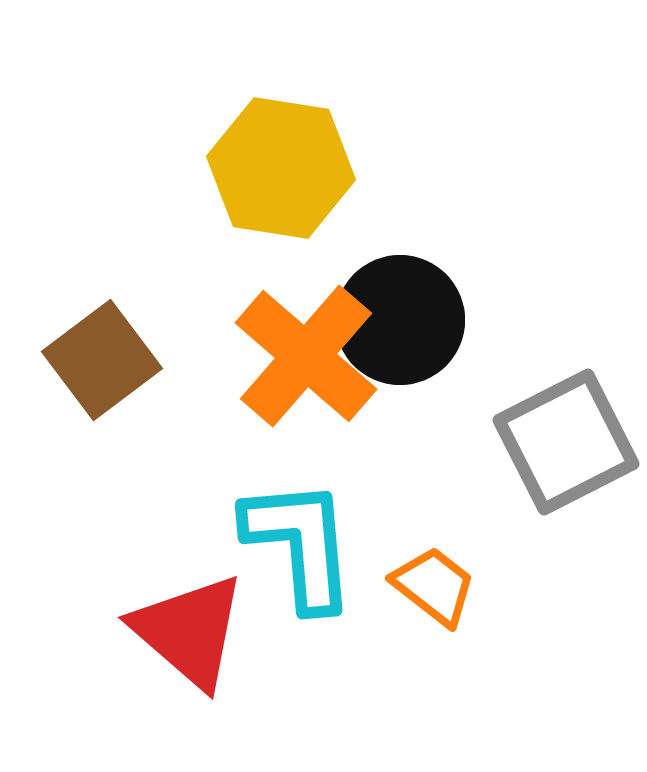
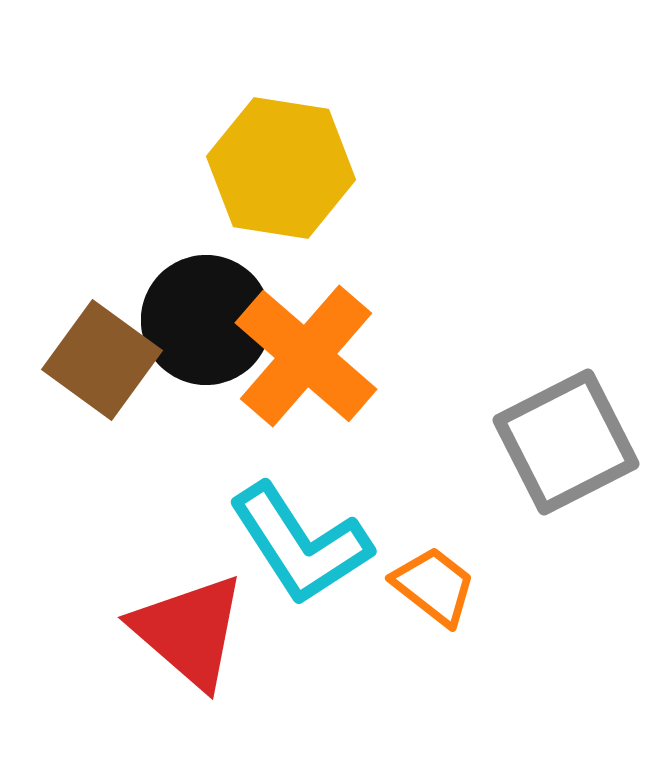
black circle: moved 194 px left
brown square: rotated 17 degrees counterclockwise
cyan L-shape: rotated 152 degrees clockwise
